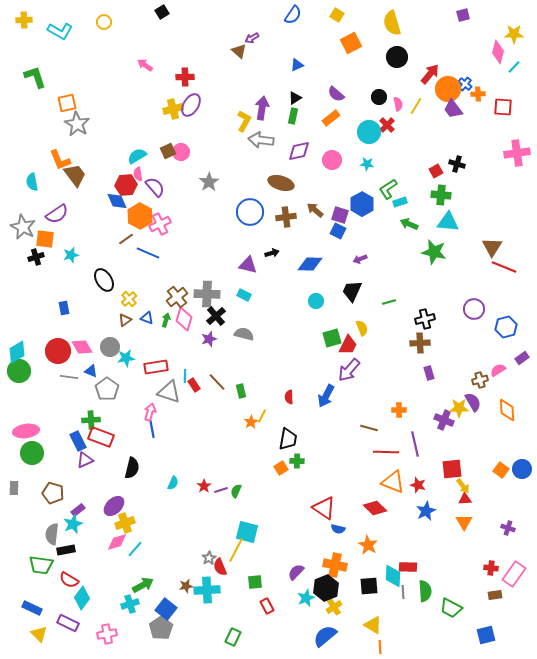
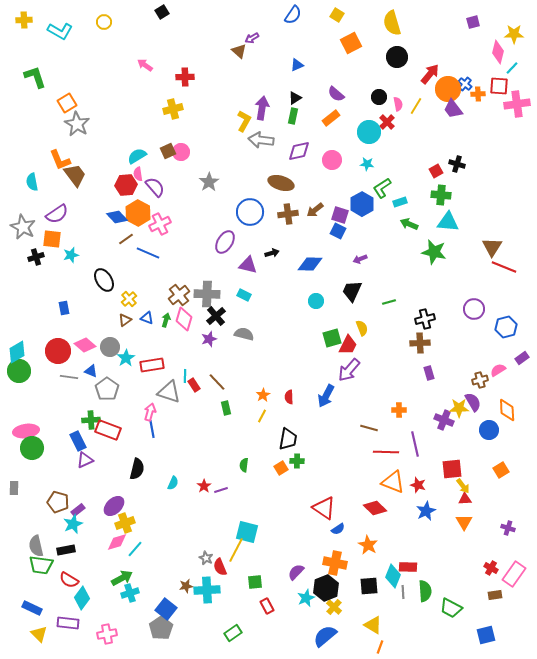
purple square at (463, 15): moved 10 px right, 7 px down
cyan line at (514, 67): moved 2 px left, 1 px down
orange square at (67, 103): rotated 18 degrees counterclockwise
purple ellipse at (191, 105): moved 34 px right, 137 px down
red square at (503, 107): moved 4 px left, 21 px up
red cross at (387, 125): moved 3 px up
pink cross at (517, 153): moved 49 px up
green L-shape at (388, 189): moved 6 px left, 1 px up
blue diamond at (117, 201): moved 16 px down; rotated 20 degrees counterclockwise
brown arrow at (315, 210): rotated 78 degrees counterclockwise
orange hexagon at (140, 216): moved 2 px left, 3 px up
brown cross at (286, 217): moved 2 px right, 3 px up
orange square at (45, 239): moved 7 px right
brown cross at (177, 297): moved 2 px right, 2 px up
pink diamond at (82, 347): moved 3 px right, 2 px up; rotated 20 degrees counterclockwise
cyan star at (126, 358): rotated 24 degrees counterclockwise
red rectangle at (156, 367): moved 4 px left, 2 px up
green rectangle at (241, 391): moved 15 px left, 17 px down
orange star at (251, 422): moved 12 px right, 27 px up
red rectangle at (101, 437): moved 7 px right, 7 px up
green circle at (32, 453): moved 5 px up
black semicircle at (132, 468): moved 5 px right, 1 px down
blue circle at (522, 469): moved 33 px left, 39 px up
orange square at (501, 470): rotated 21 degrees clockwise
green semicircle at (236, 491): moved 8 px right, 26 px up; rotated 16 degrees counterclockwise
brown pentagon at (53, 493): moved 5 px right, 9 px down
blue semicircle at (338, 529): rotated 48 degrees counterclockwise
gray semicircle at (52, 534): moved 16 px left, 12 px down; rotated 20 degrees counterclockwise
gray star at (209, 558): moved 3 px left; rotated 16 degrees counterclockwise
orange cross at (335, 565): moved 2 px up
red cross at (491, 568): rotated 24 degrees clockwise
cyan diamond at (393, 576): rotated 20 degrees clockwise
green arrow at (143, 585): moved 21 px left, 7 px up
cyan cross at (130, 604): moved 11 px up
yellow cross at (334, 607): rotated 14 degrees counterclockwise
purple rectangle at (68, 623): rotated 20 degrees counterclockwise
green rectangle at (233, 637): moved 4 px up; rotated 30 degrees clockwise
orange line at (380, 647): rotated 24 degrees clockwise
